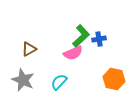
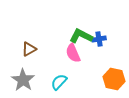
green L-shape: rotated 110 degrees counterclockwise
pink semicircle: rotated 90 degrees clockwise
gray star: rotated 10 degrees clockwise
